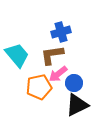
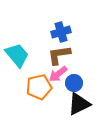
brown L-shape: moved 7 px right
black triangle: moved 2 px right, 1 px up
